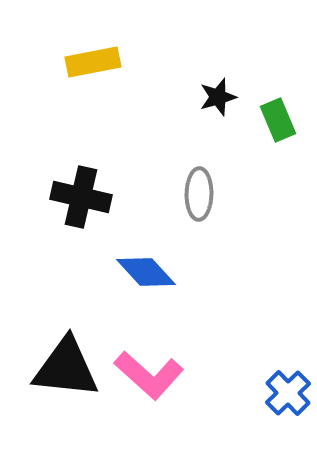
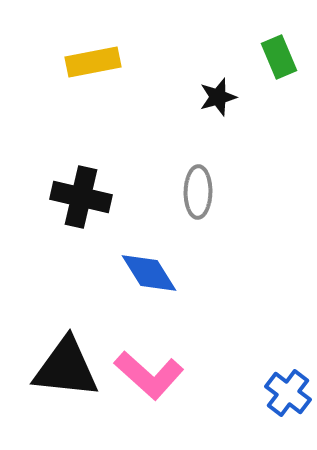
green rectangle: moved 1 px right, 63 px up
gray ellipse: moved 1 px left, 2 px up
blue diamond: moved 3 px right, 1 px down; rotated 10 degrees clockwise
blue cross: rotated 9 degrees counterclockwise
